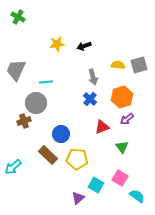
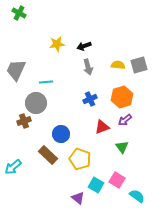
green cross: moved 1 px right, 4 px up
gray arrow: moved 5 px left, 10 px up
blue cross: rotated 24 degrees clockwise
purple arrow: moved 2 px left, 1 px down
yellow pentagon: moved 3 px right; rotated 15 degrees clockwise
pink square: moved 3 px left, 2 px down
purple triangle: rotated 40 degrees counterclockwise
